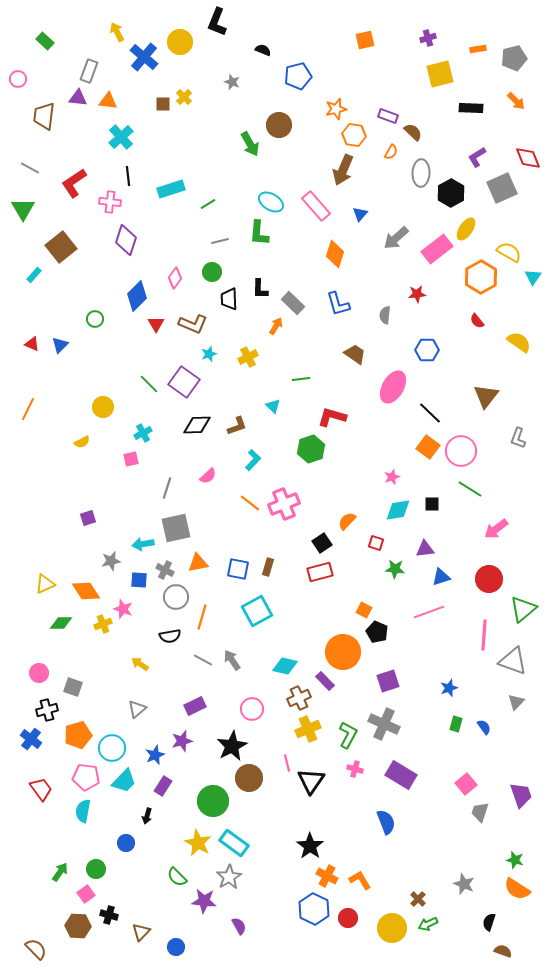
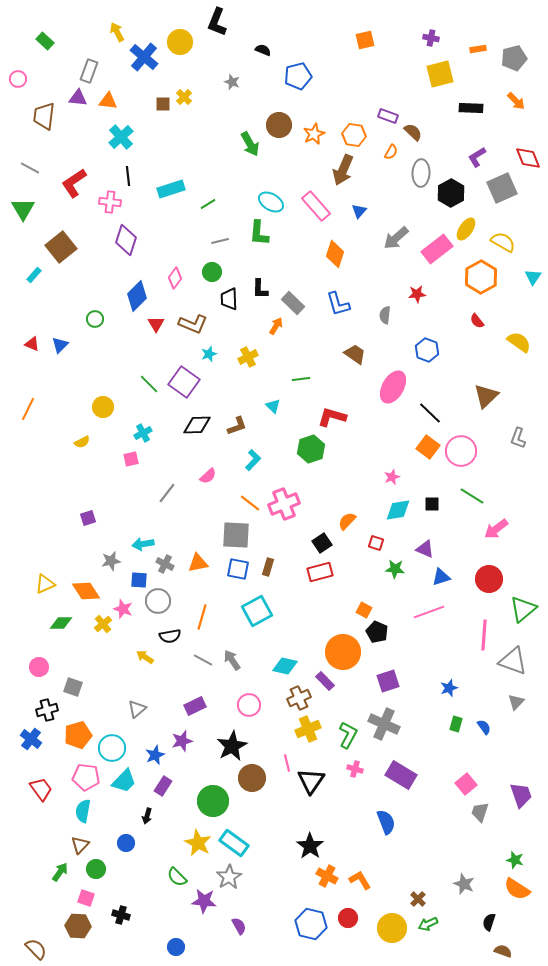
purple cross at (428, 38): moved 3 px right; rotated 28 degrees clockwise
orange star at (336, 109): moved 22 px left, 25 px down; rotated 10 degrees counterclockwise
blue triangle at (360, 214): moved 1 px left, 3 px up
yellow semicircle at (509, 252): moved 6 px left, 10 px up
blue hexagon at (427, 350): rotated 20 degrees clockwise
brown triangle at (486, 396): rotated 8 degrees clockwise
gray line at (167, 488): moved 5 px down; rotated 20 degrees clockwise
green line at (470, 489): moved 2 px right, 7 px down
gray square at (176, 528): moved 60 px right, 7 px down; rotated 16 degrees clockwise
purple triangle at (425, 549): rotated 30 degrees clockwise
gray cross at (165, 570): moved 6 px up
gray circle at (176, 597): moved 18 px left, 4 px down
yellow cross at (103, 624): rotated 18 degrees counterclockwise
yellow arrow at (140, 664): moved 5 px right, 7 px up
pink circle at (39, 673): moved 6 px up
pink circle at (252, 709): moved 3 px left, 4 px up
brown circle at (249, 778): moved 3 px right
pink square at (86, 894): moved 4 px down; rotated 36 degrees counterclockwise
blue hexagon at (314, 909): moved 3 px left, 15 px down; rotated 12 degrees counterclockwise
black cross at (109, 915): moved 12 px right
brown triangle at (141, 932): moved 61 px left, 87 px up
